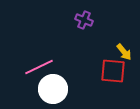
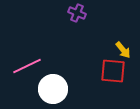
purple cross: moved 7 px left, 7 px up
yellow arrow: moved 1 px left, 2 px up
pink line: moved 12 px left, 1 px up
